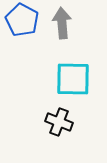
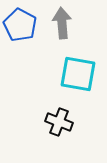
blue pentagon: moved 2 px left, 5 px down
cyan square: moved 5 px right, 5 px up; rotated 9 degrees clockwise
